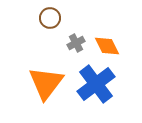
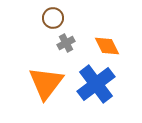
brown circle: moved 3 px right
gray cross: moved 10 px left
